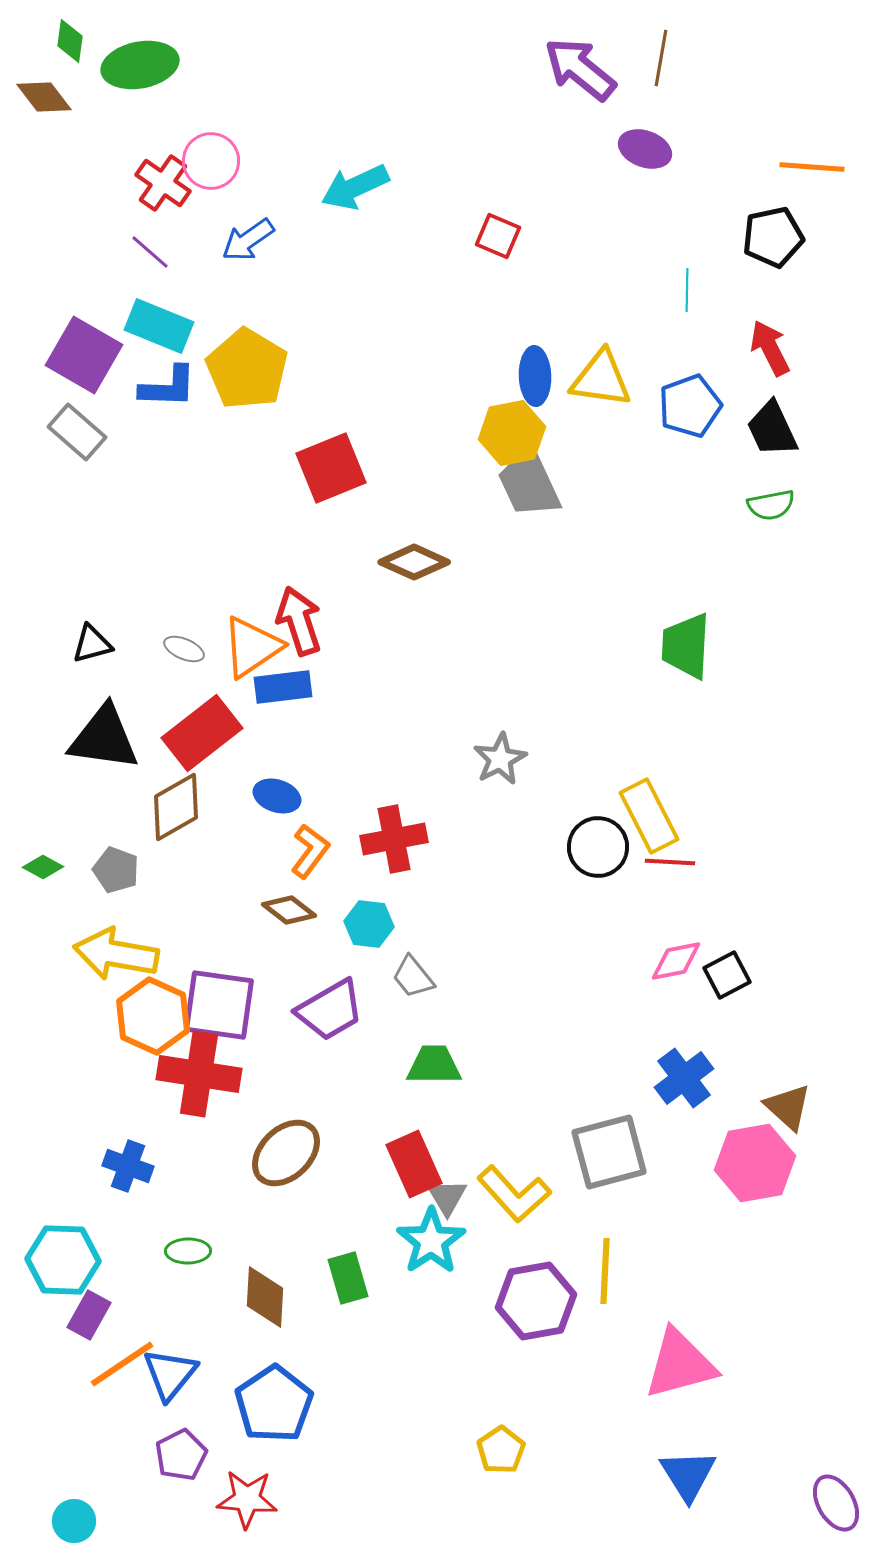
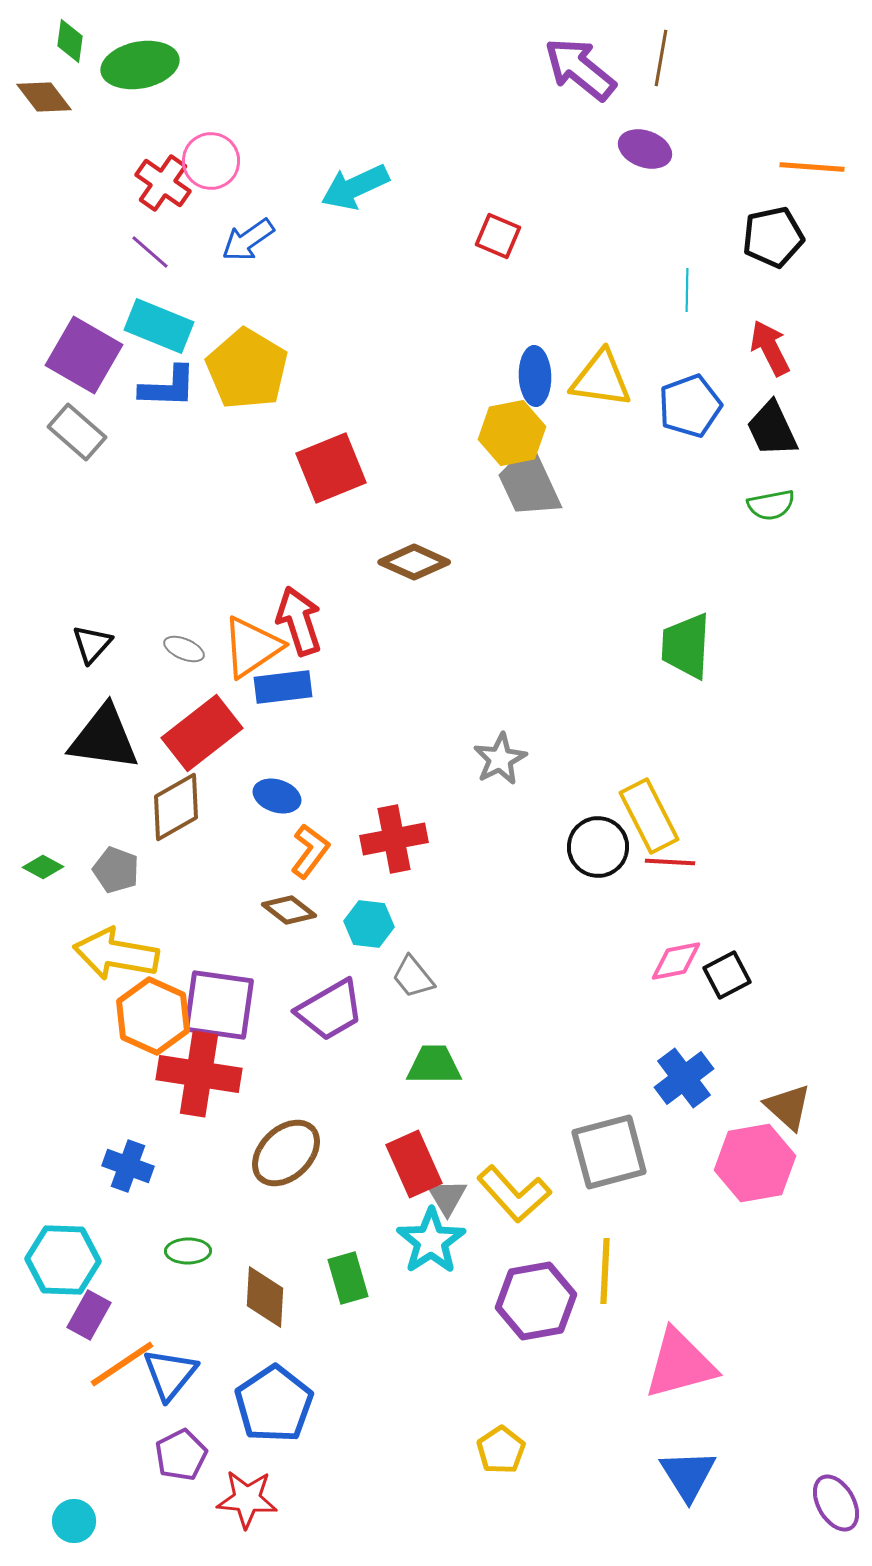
black triangle at (92, 644): rotated 33 degrees counterclockwise
